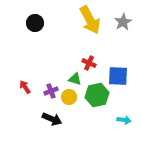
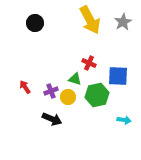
yellow circle: moved 1 px left
